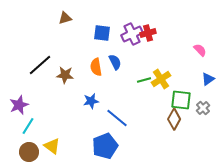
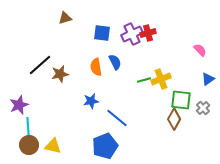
brown star: moved 5 px left, 1 px up; rotated 18 degrees counterclockwise
yellow cross: rotated 12 degrees clockwise
cyan line: rotated 36 degrees counterclockwise
yellow triangle: moved 1 px right; rotated 24 degrees counterclockwise
brown circle: moved 7 px up
